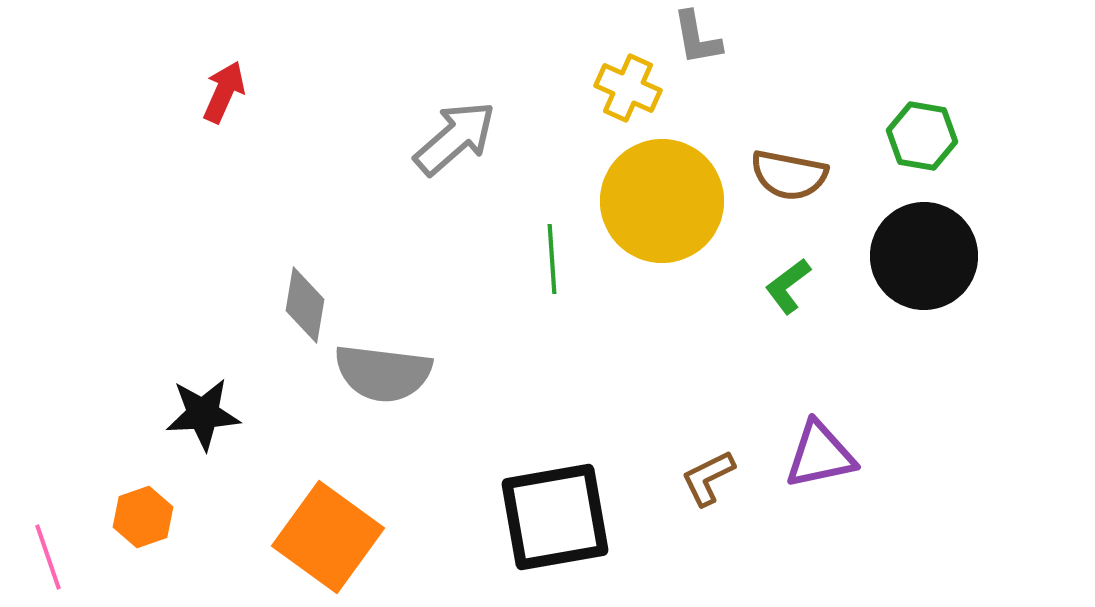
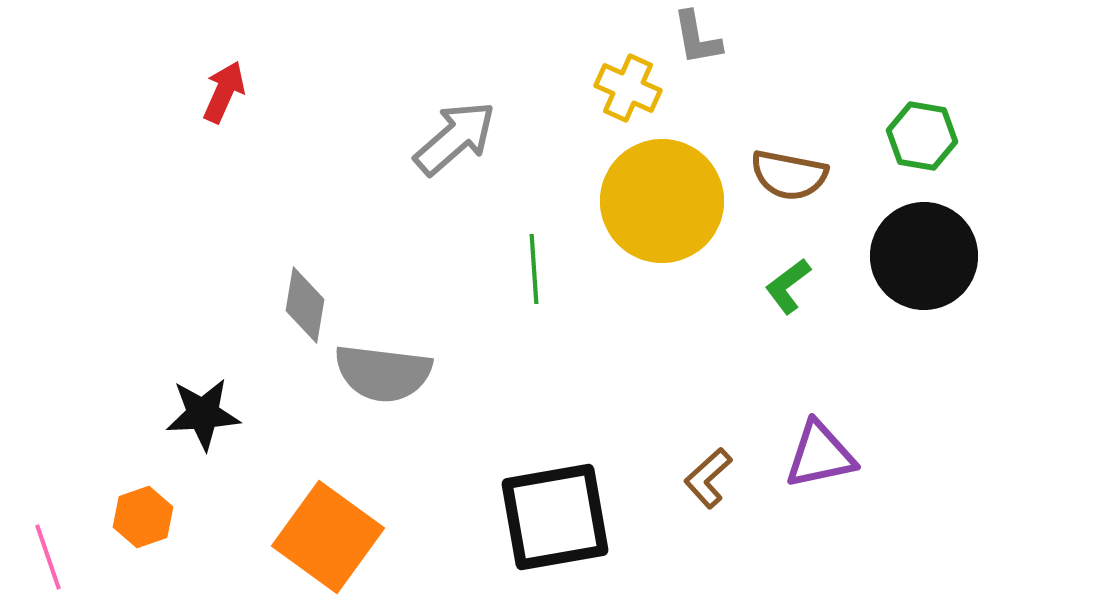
green line: moved 18 px left, 10 px down
brown L-shape: rotated 16 degrees counterclockwise
